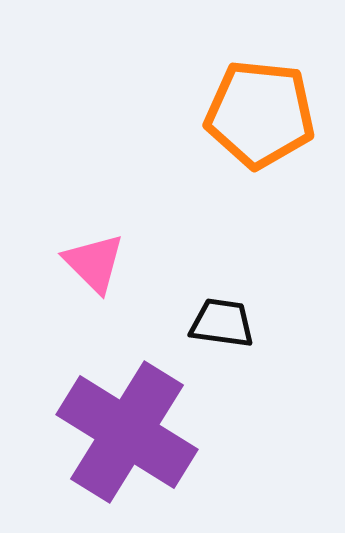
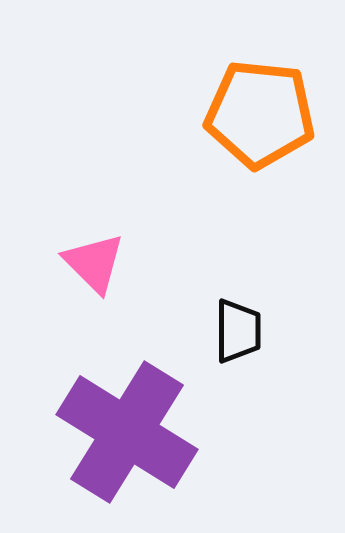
black trapezoid: moved 16 px right, 8 px down; rotated 82 degrees clockwise
